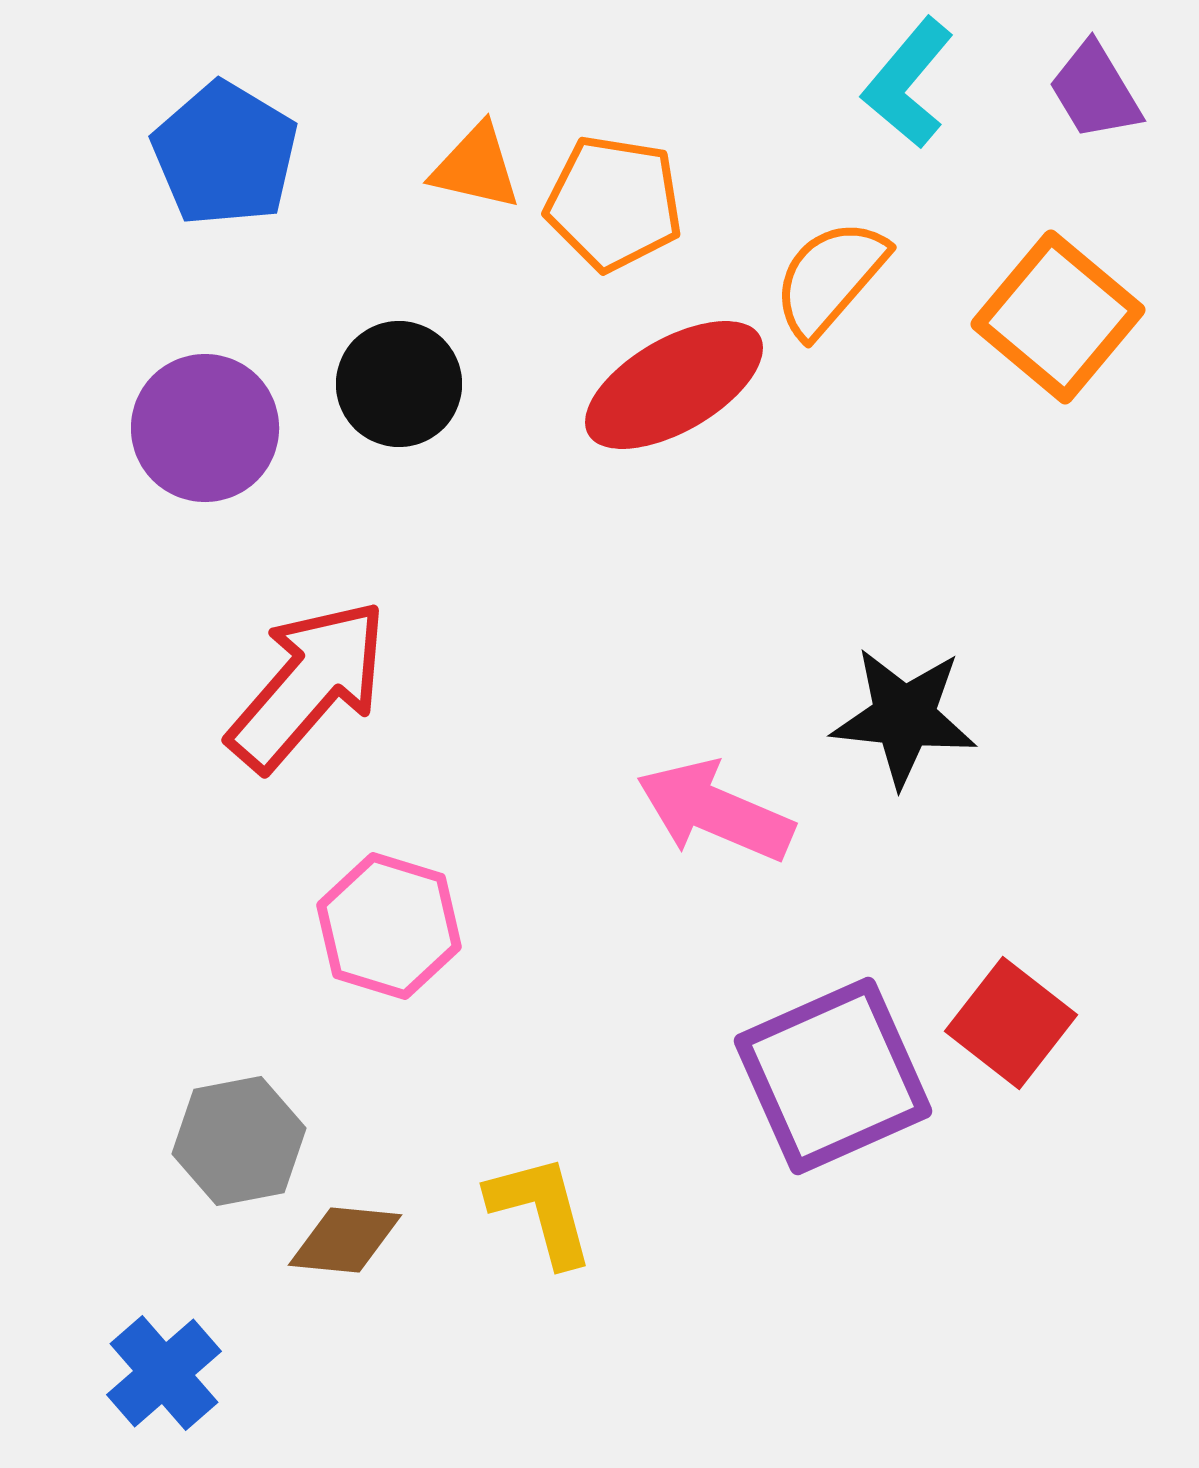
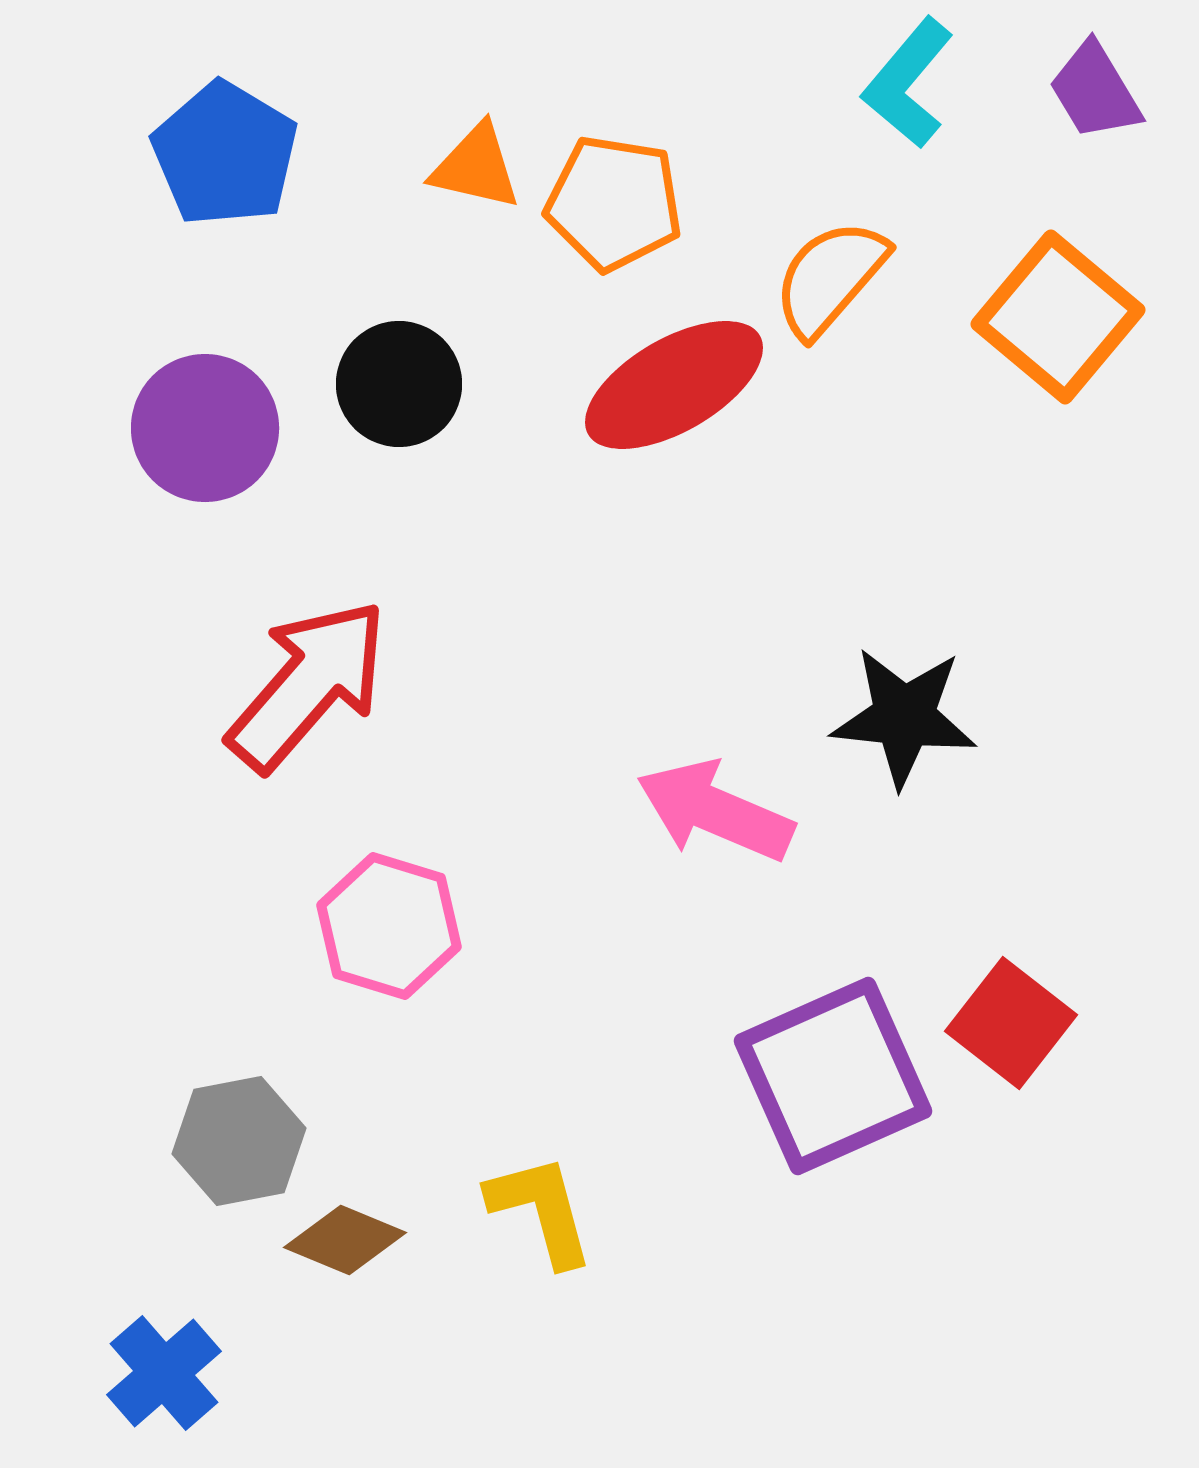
brown diamond: rotated 17 degrees clockwise
